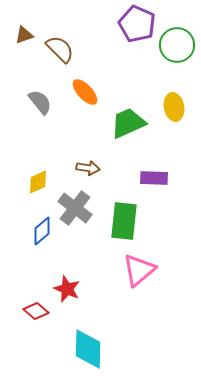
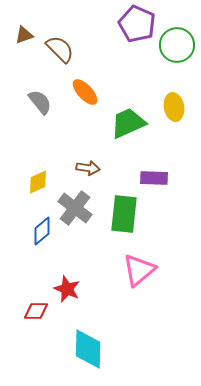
green rectangle: moved 7 px up
red diamond: rotated 40 degrees counterclockwise
